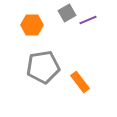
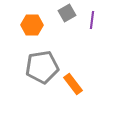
purple line: moved 4 px right; rotated 60 degrees counterclockwise
gray pentagon: moved 1 px left
orange rectangle: moved 7 px left, 2 px down
